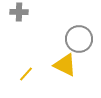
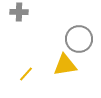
yellow triangle: rotated 35 degrees counterclockwise
